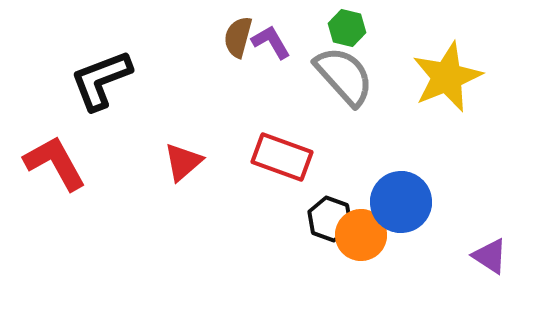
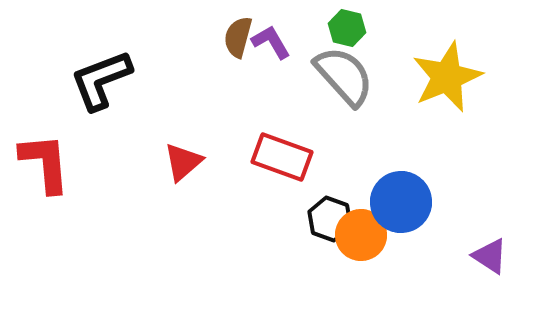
red L-shape: moved 10 px left; rotated 24 degrees clockwise
